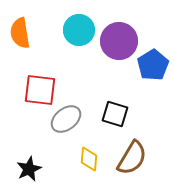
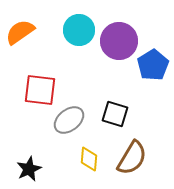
orange semicircle: moved 1 px up; rotated 64 degrees clockwise
gray ellipse: moved 3 px right, 1 px down
